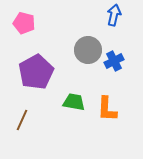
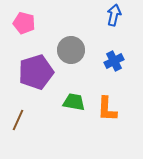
gray circle: moved 17 px left
purple pentagon: rotated 12 degrees clockwise
brown line: moved 4 px left
